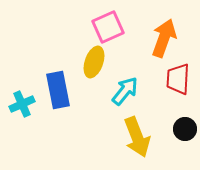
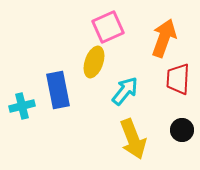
cyan cross: moved 2 px down; rotated 10 degrees clockwise
black circle: moved 3 px left, 1 px down
yellow arrow: moved 4 px left, 2 px down
